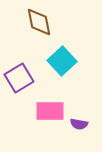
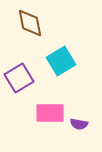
brown diamond: moved 9 px left, 1 px down
cyan square: moved 1 px left; rotated 12 degrees clockwise
pink rectangle: moved 2 px down
